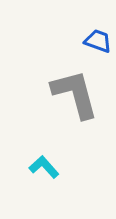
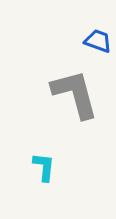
cyan L-shape: rotated 48 degrees clockwise
